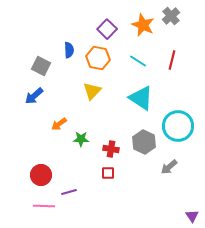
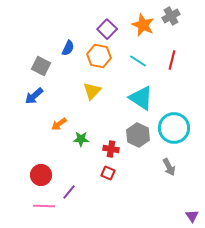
gray cross: rotated 12 degrees clockwise
blue semicircle: moved 1 px left, 2 px up; rotated 28 degrees clockwise
orange hexagon: moved 1 px right, 2 px up
cyan circle: moved 4 px left, 2 px down
gray hexagon: moved 6 px left, 7 px up
gray arrow: rotated 78 degrees counterclockwise
red square: rotated 24 degrees clockwise
purple line: rotated 35 degrees counterclockwise
